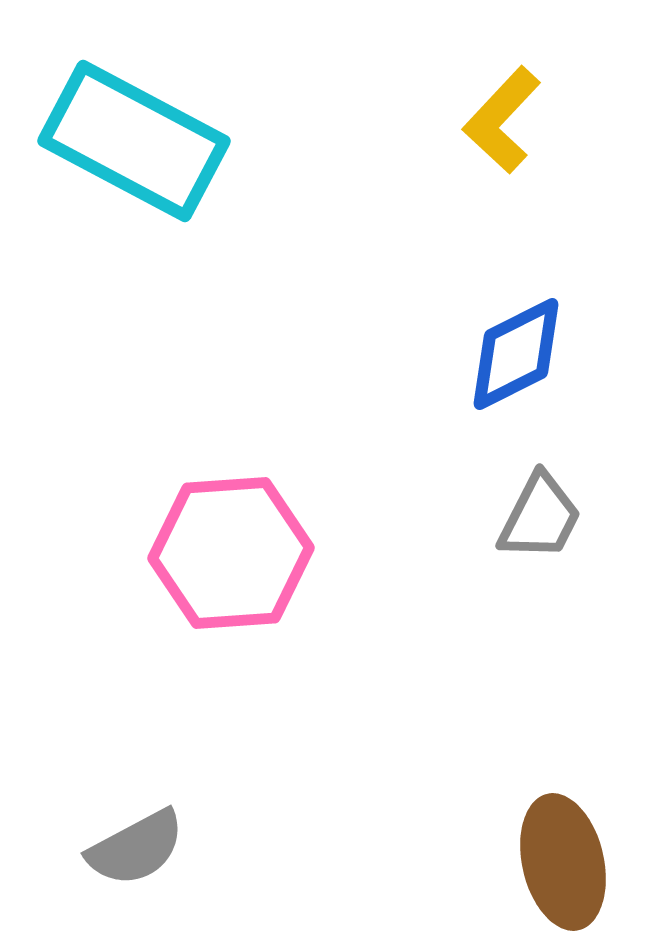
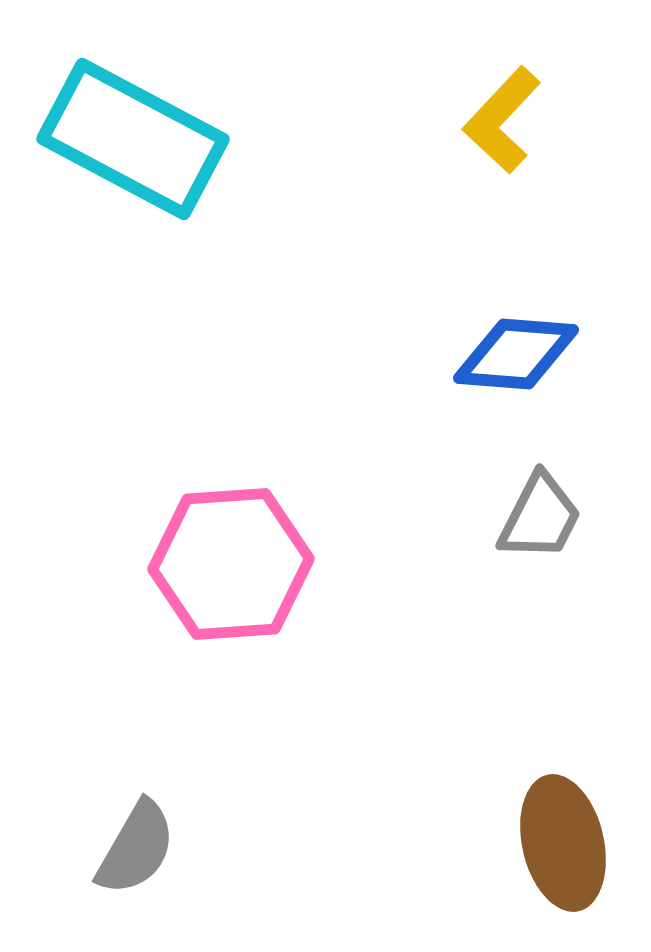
cyan rectangle: moved 1 px left, 2 px up
blue diamond: rotated 31 degrees clockwise
pink hexagon: moved 11 px down
gray semicircle: rotated 32 degrees counterclockwise
brown ellipse: moved 19 px up
